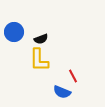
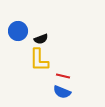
blue circle: moved 4 px right, 1 px up
red line: moved 10 px left; rotated 48 degrees counterclockwise
